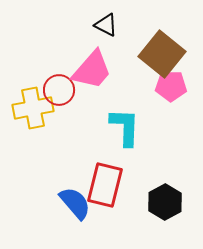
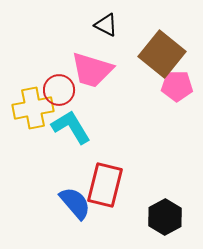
pink trapezoid: rotated 66 degrees clockwise
pink pentagon: moved 6 px right
cyan L-shape: moved 54 px left; rotated 33 degrees counterclockwise
black hexagon: moved 15 px down
